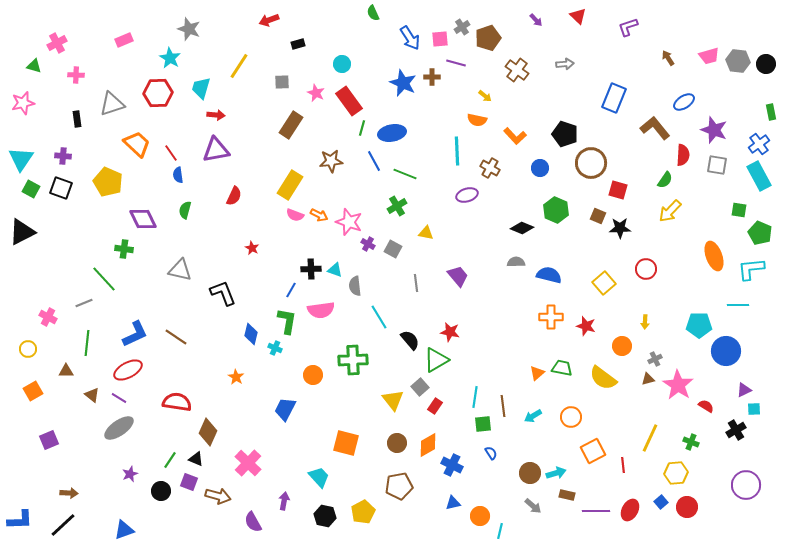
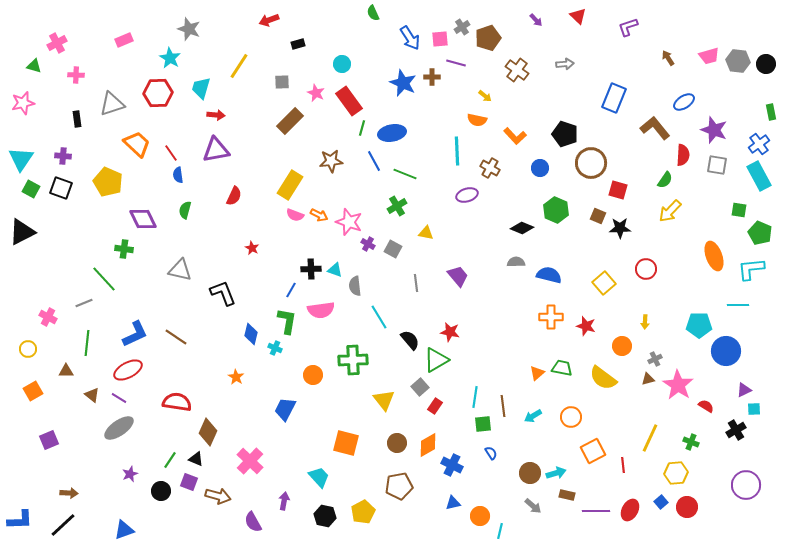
brown rectangle at (291, 125): moved 1 px left, 4 px up; rotated 12 degrees clockwise
yellow triangle at (393, 400): moved 9 px left
pink cross at (248, 463): moved 2 px right, 2 px up
